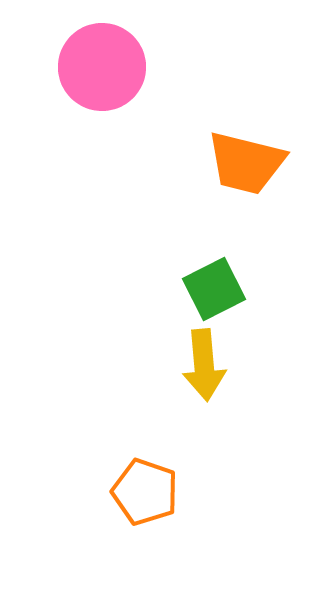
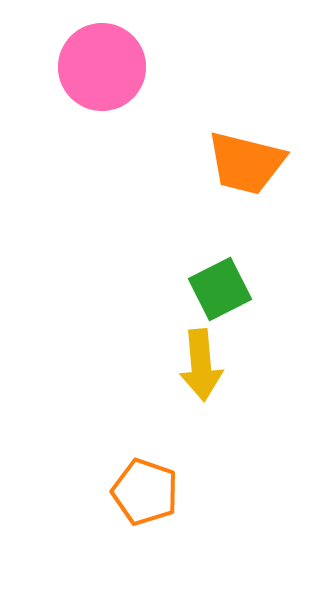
green square: moved 6 px right
yellow arrow: moved 3 px left
